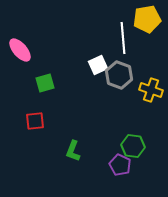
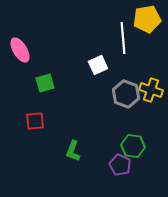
pink ellipse: rotated 10 degrees clockwise
gray hexagon: moved 7 px right, 19 px down
